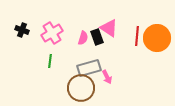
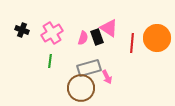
red line: moved 5 px left, 7 px down
